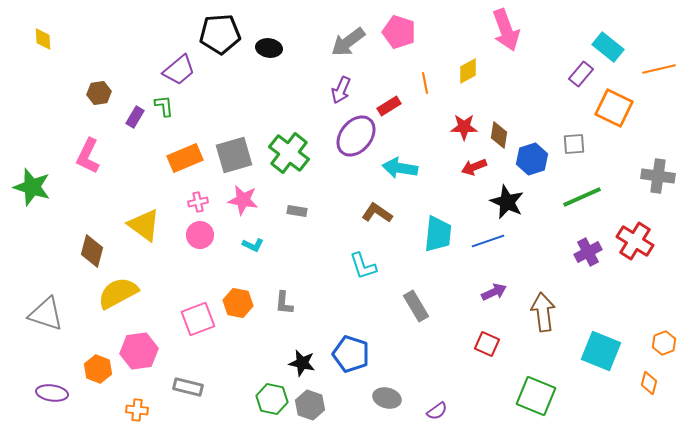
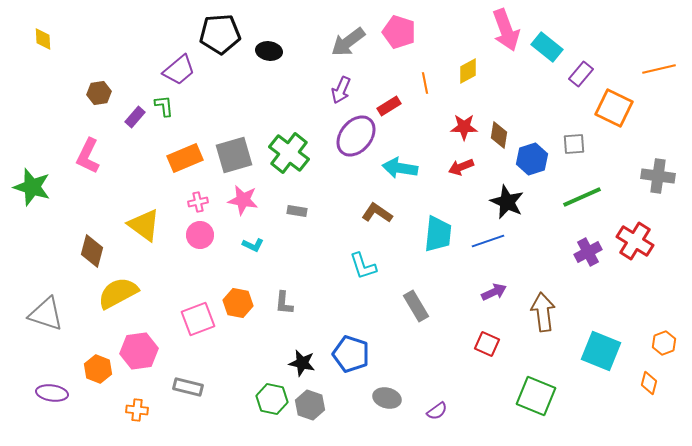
cyan rectangle at (608, 47): moved 61 px left
black ellipse at (269, 48): moved 3 px down
purple rectangle at (135, 117): rotated 10 degrees clockwise
red arrow at (474, 167): moved 13 px left
